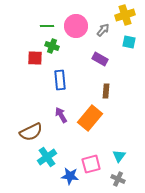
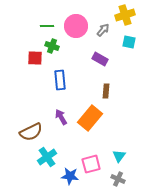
purple arrow: moved 2 px down
